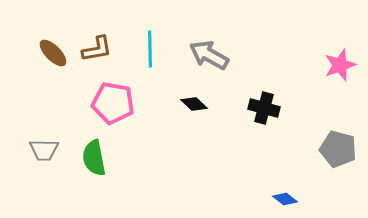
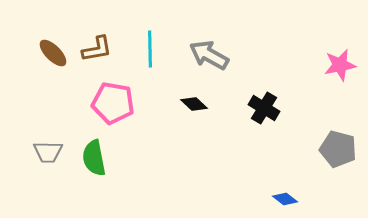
pink star: rotated 8 degrees clockwise
black cross: rotated 16 degrees clockwise
gray trapezoid: moved 4 px right, 2 px down
